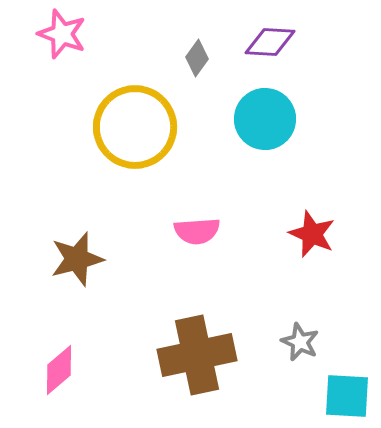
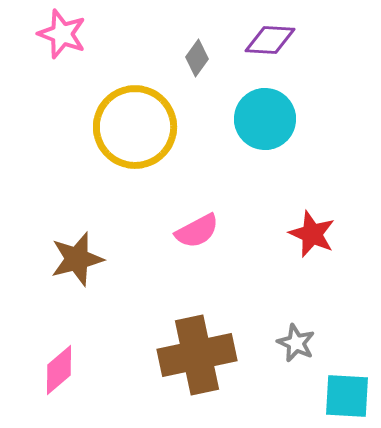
purple diamond: moved 2 px up
pink semicircle: rotated 24 degrees counterclockwise
gray star: moved 4 px left, 1 px down
